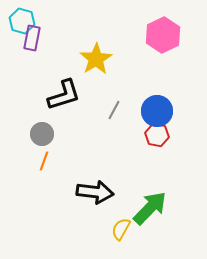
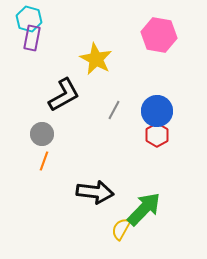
cyan hexagon: moved 7 px right, 2 px up
pink hexagon: moved 4 px left; rotated 24 degrees counterclockwise
yellow star: rotated 12 degrees counterclockwise
black L-shape: rotated 12 degrees counterclockwise
red hexagon: rotated 20 degrees clockwise
green arrow: moved 6 px left, 1 px down
